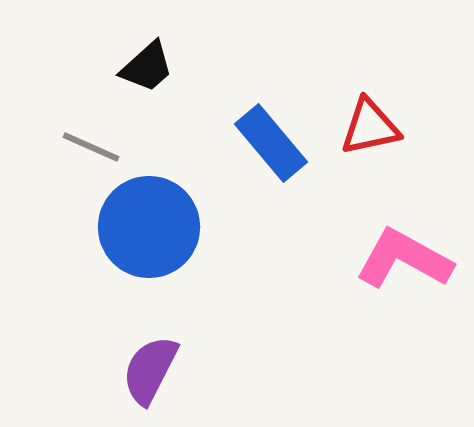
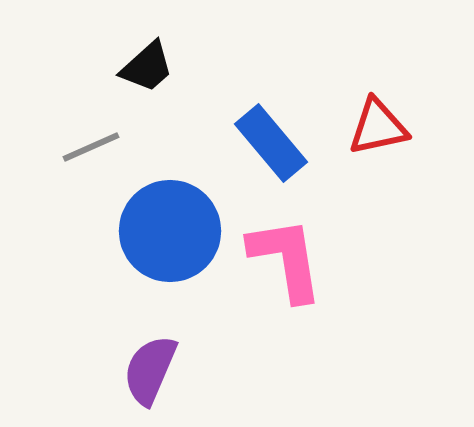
red triangle: moved 8 px right
gray line: rotated 48 degrees counterclockwise
blue circle: moved 21 px right, 4 px down
pink L-shape: moved 118 px left; rotated 52 degrees clockwise
purple semicircle: rotated 4 degrees counterclockwise
